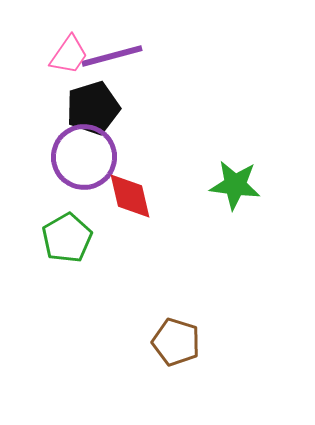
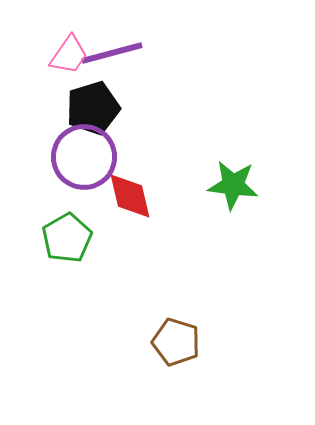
purple line: moved 3 px up
green star: moved 2 px left
